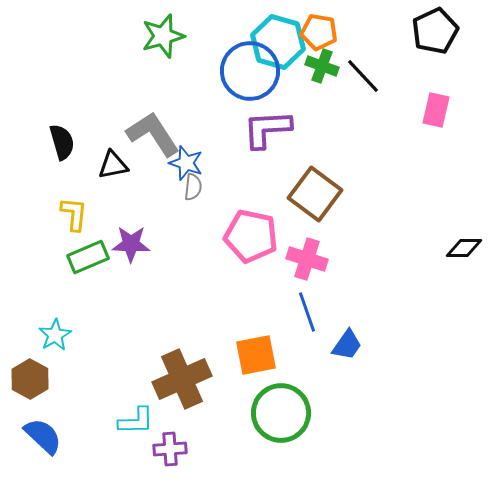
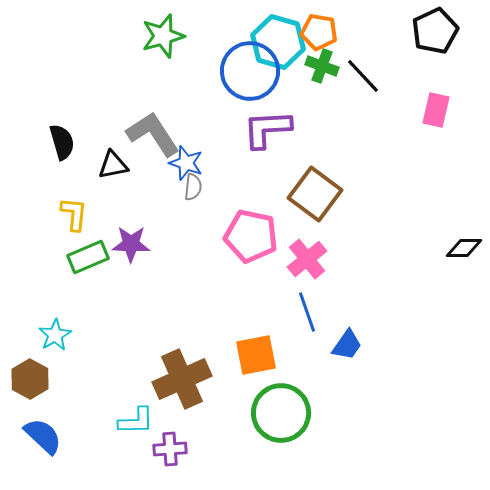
pink cross: rotated 33 degrees clockwise
